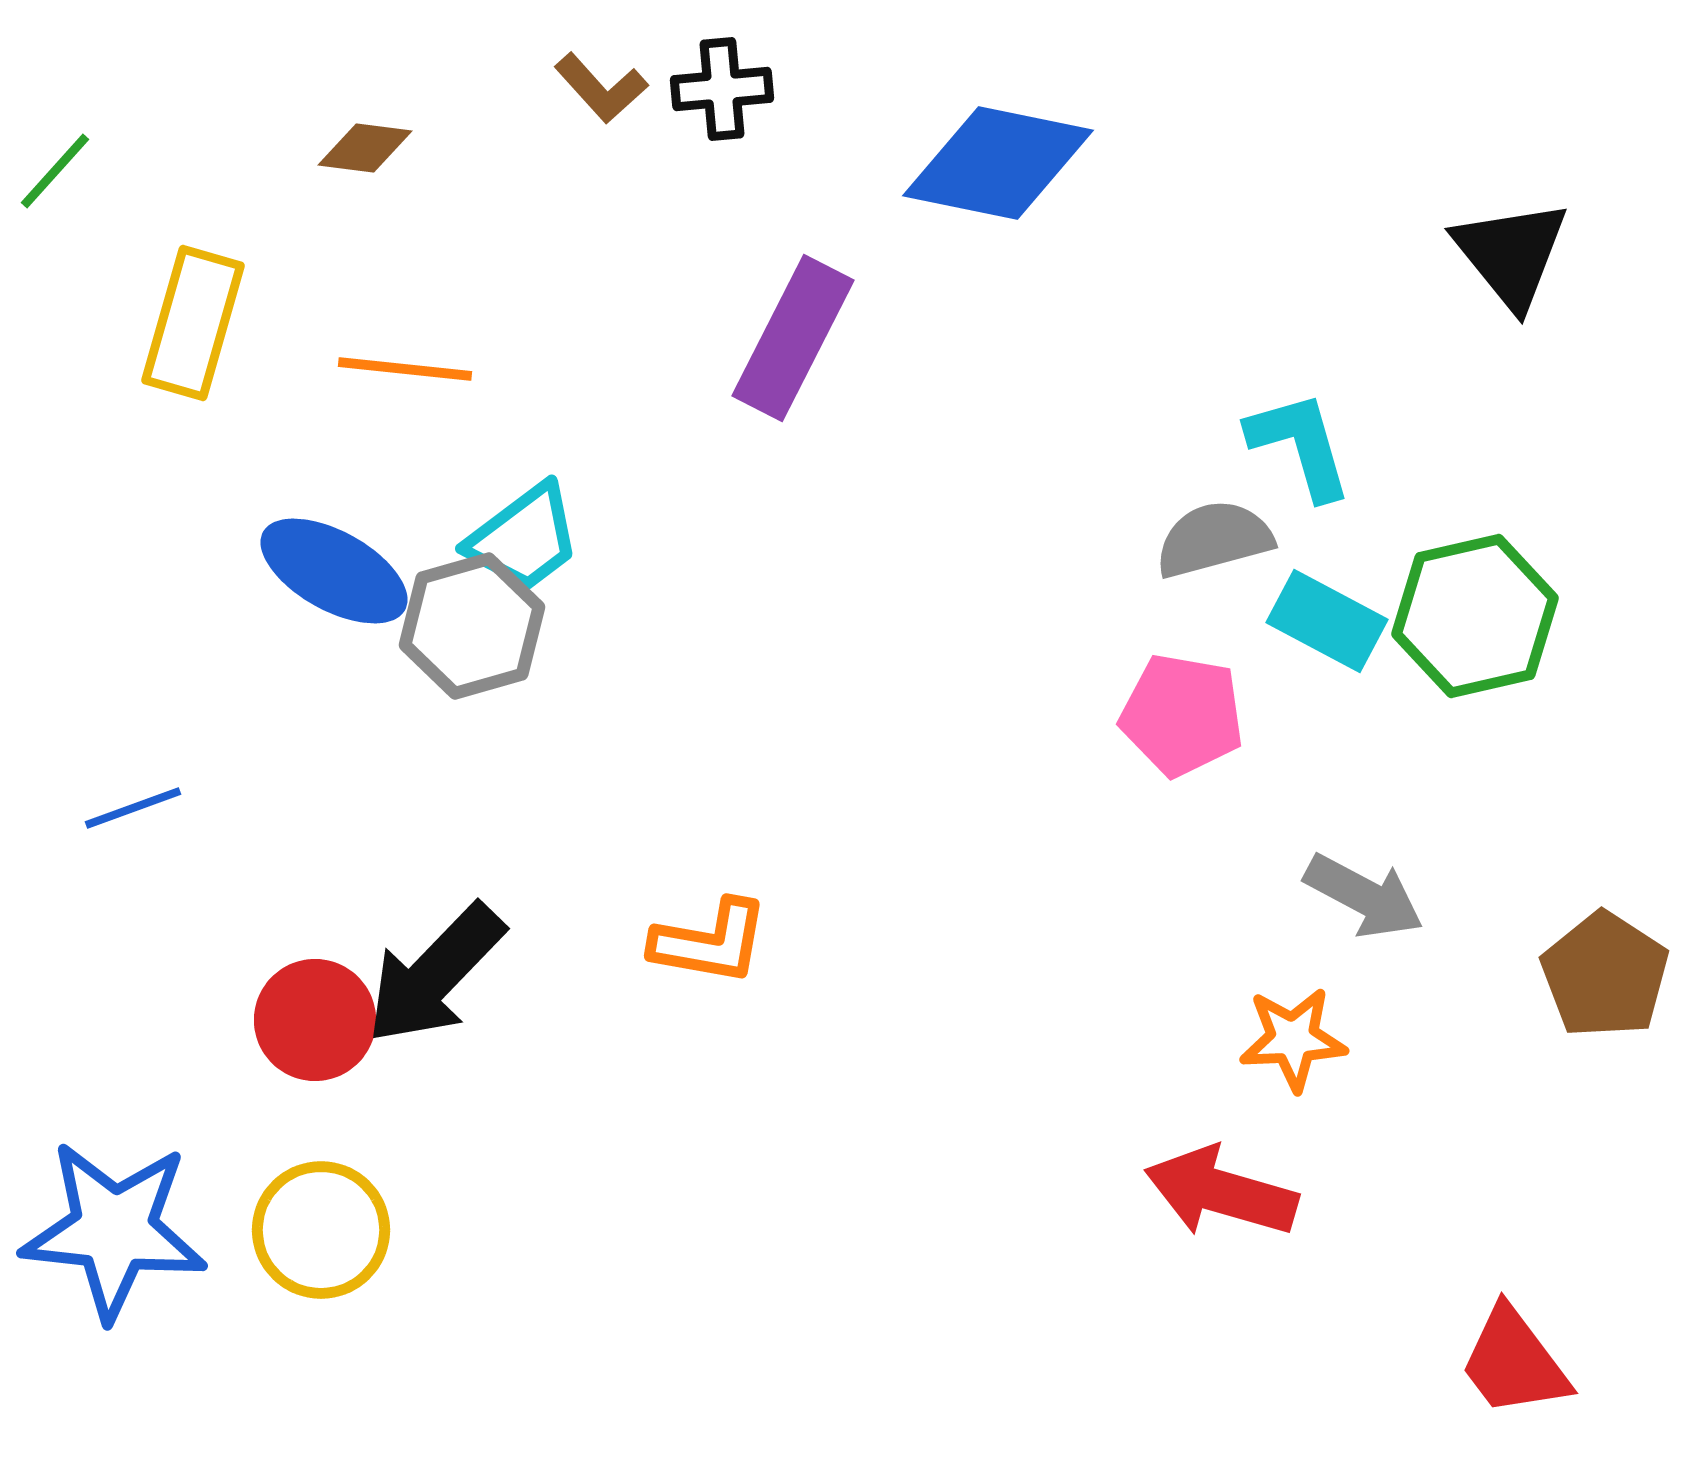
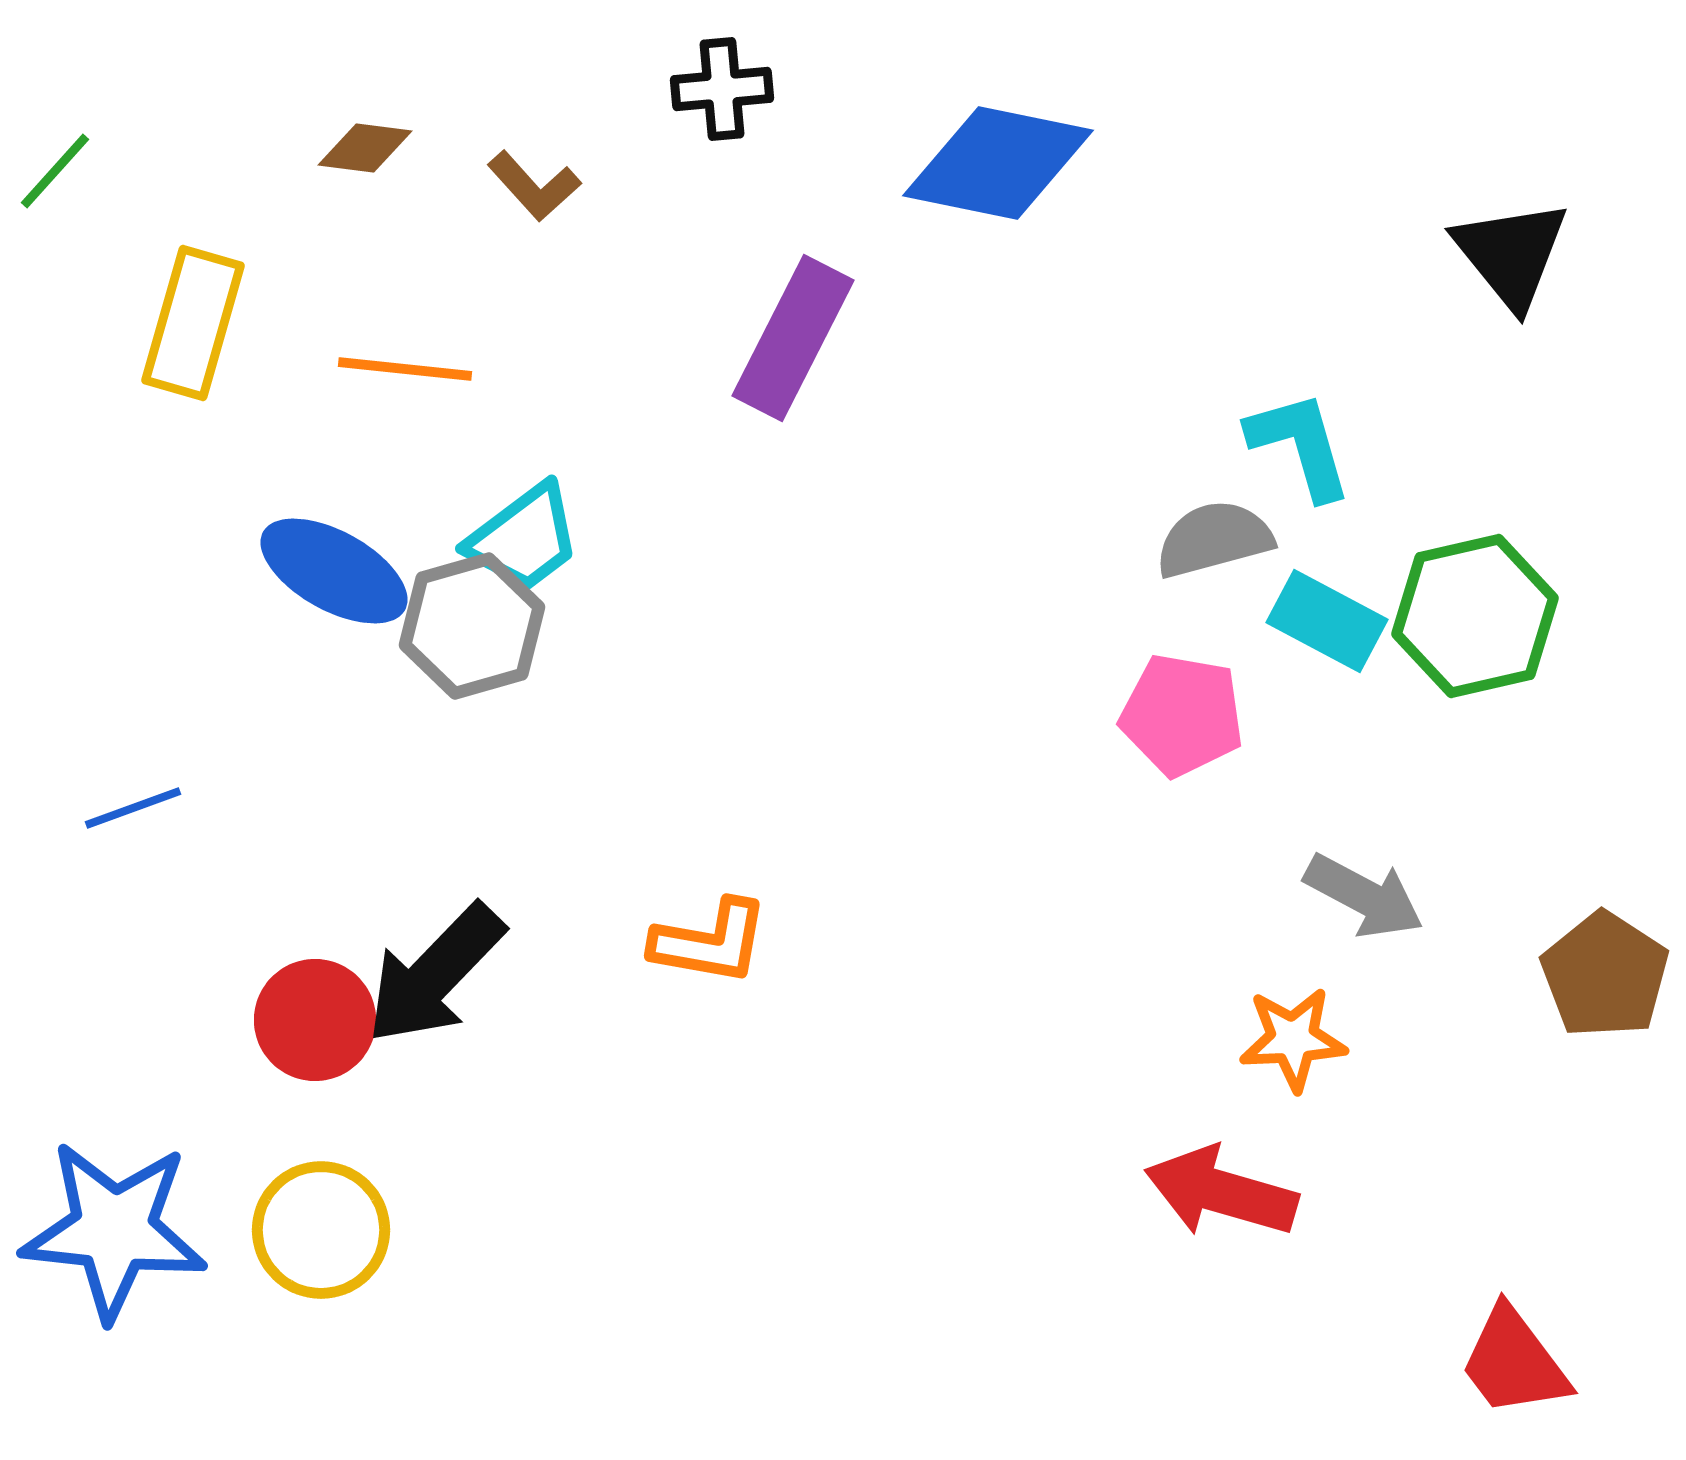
brown L-shape: moved 67 px left, 98 px down
